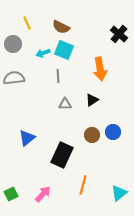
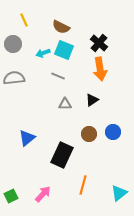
yellow line: moved 3 px left, 3 px up
black cross: moved 20 px left, 9 px down
gray line: rotated 64 degrees counterclockwise
brown circle: moved 3 px left, 1 px up
green square: moved 2 px down
